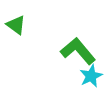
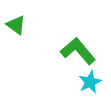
cyan star: moved 1 px left, 6 px down
